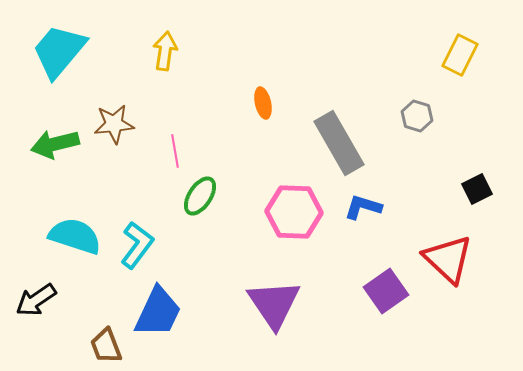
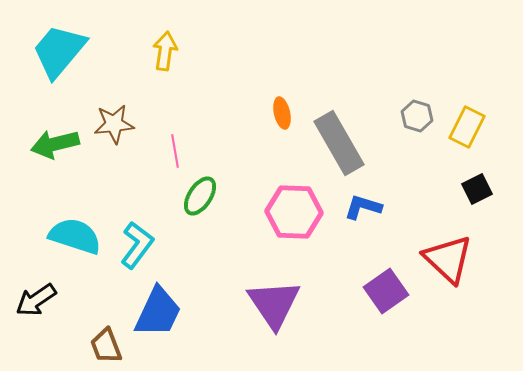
yellow rectangle: moved 7 px right, 72 px down
orange ellipse: moved 19 px right, 10 px down
